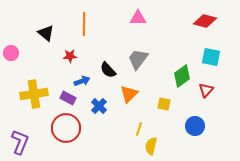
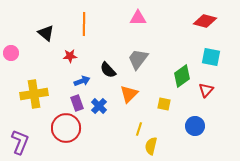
purple rectangle: moved 9 px right, 5 px down; rotated 42 degrees clockwise
